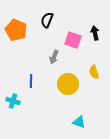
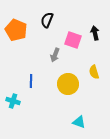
gray arrow: moved 1 px right, 2 px up
